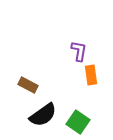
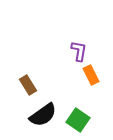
orange rectangle: rotated 18 degrees counterclockwise
brown rectangle: rotated 30 degrees clockwise
green square: moved 2 px up
